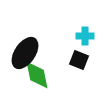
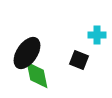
cyan cross: moved 12 px right, 1 px up
black ellipse: moved 2 px right
